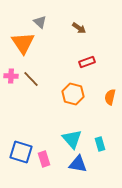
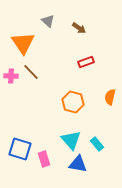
gray triangle: moved 8 px right, 1 px up
red rectangle: moved 1 px left
brown line: moved 7 px up
orange hexagon: moved 8 px down
cyan triangle: moved 1 px left, 1 px down
cyan rectangle: moved 3 px left; rotated 24 degrees counterclockwise
blue square: moved 1 px left, 3 px up
